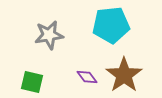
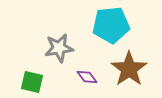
gray star: moved 10 px right, 13 px down
brown star: moved 5 px right, 6 px up
